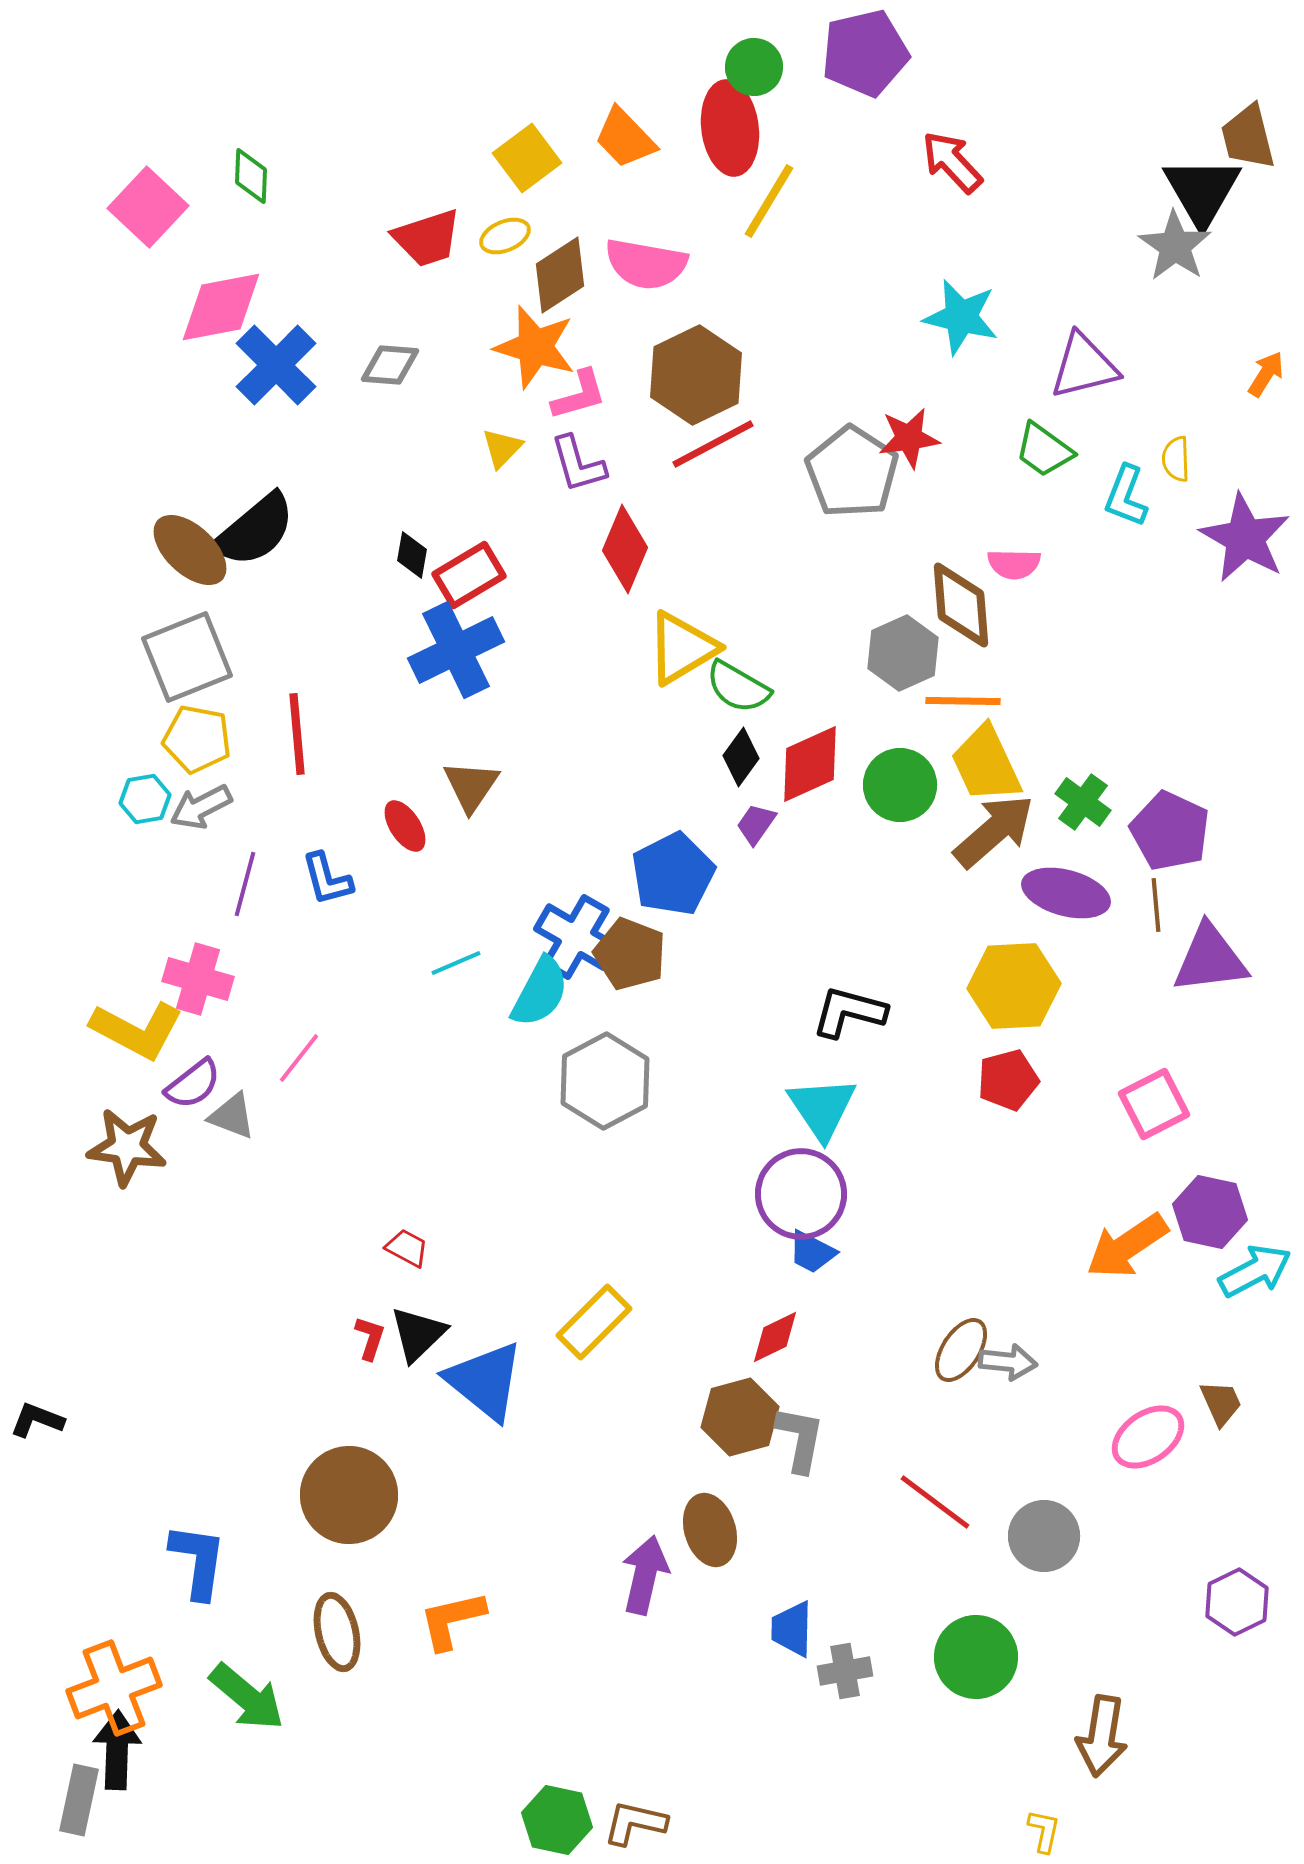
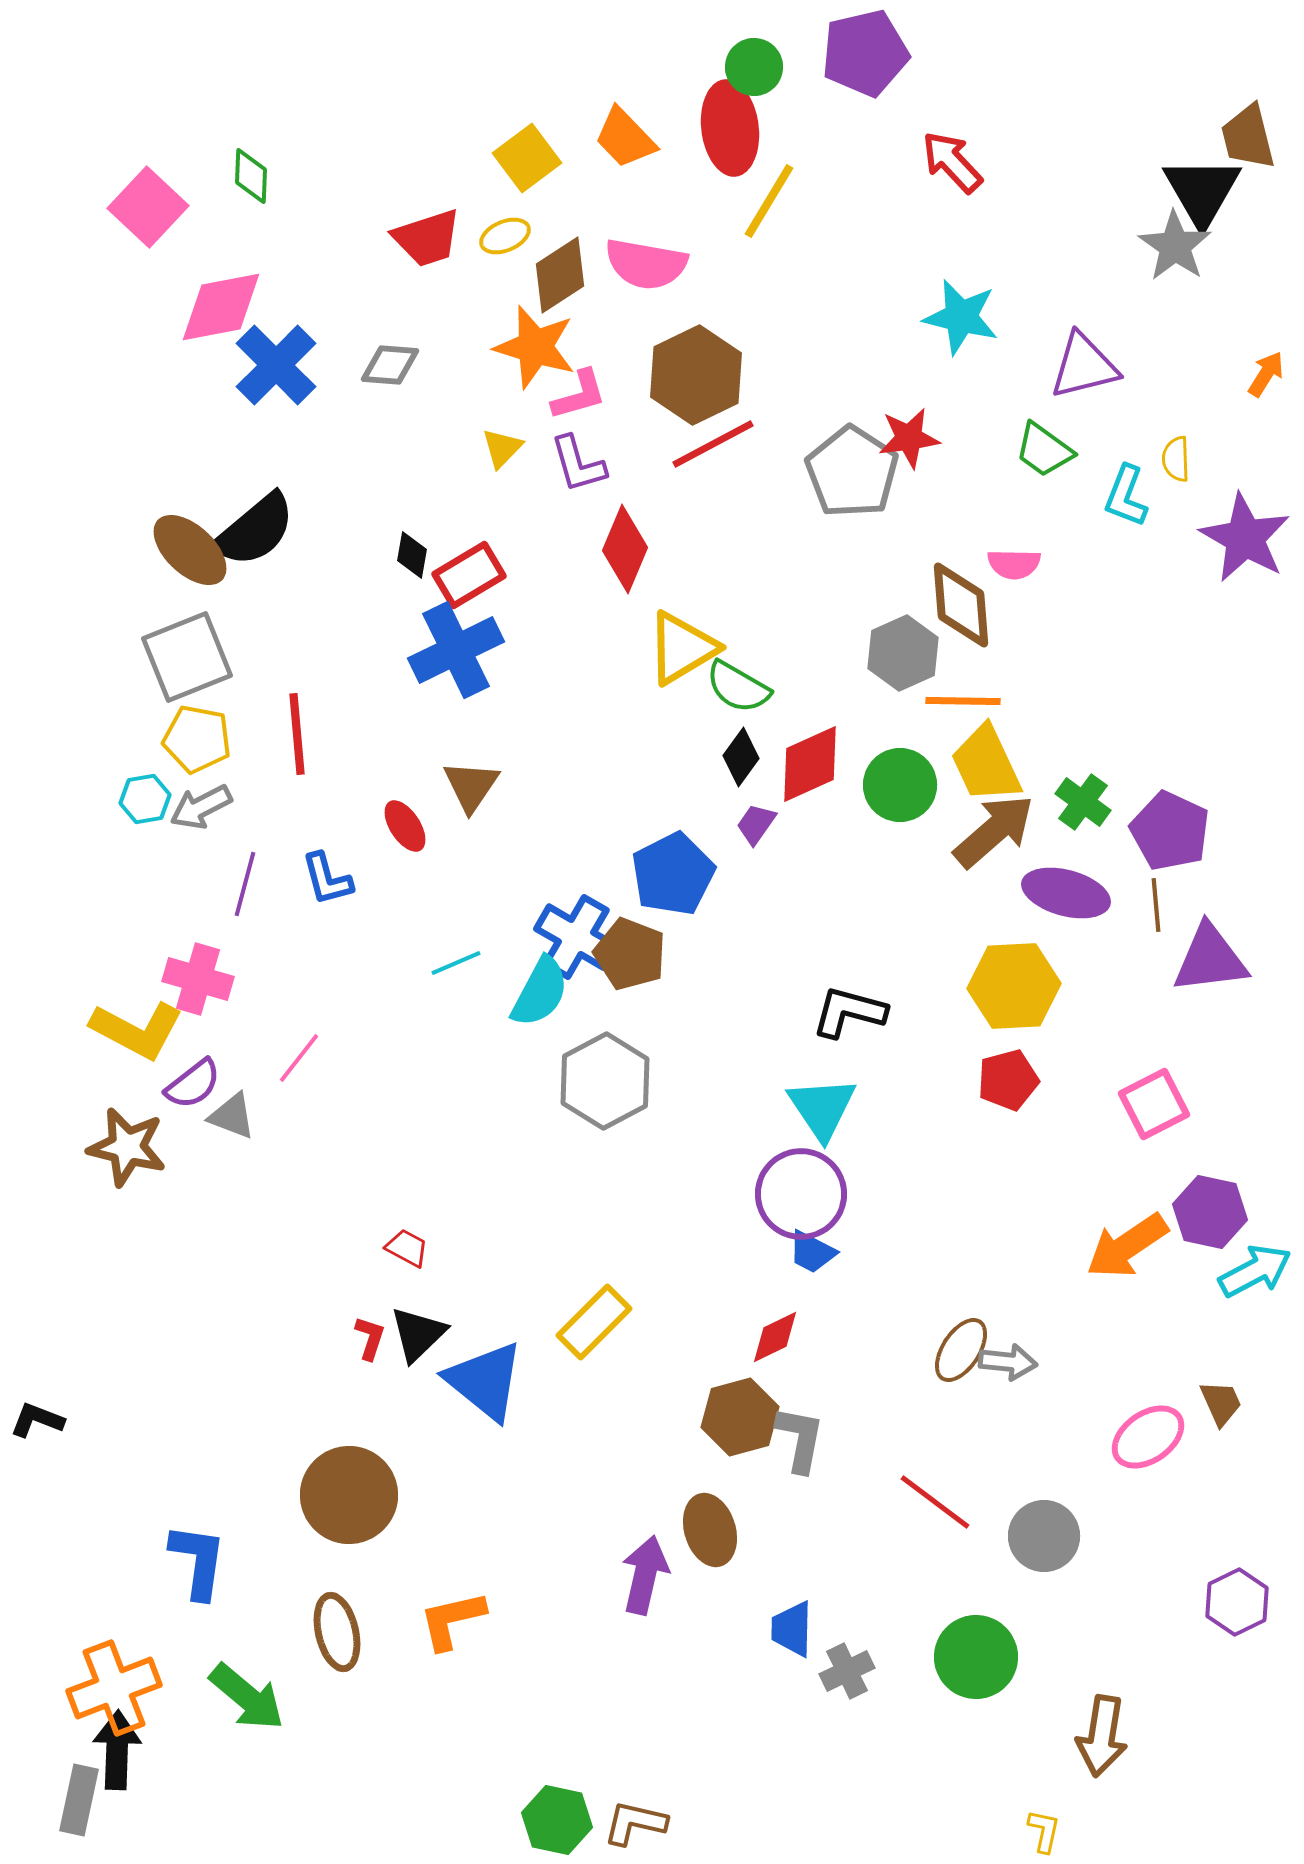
brown star at (127, 1147): rotated 6 degrees clockwise
gray cross at (845, 1671): moved 2 px right; rotated 16 degrees counterclockwise
